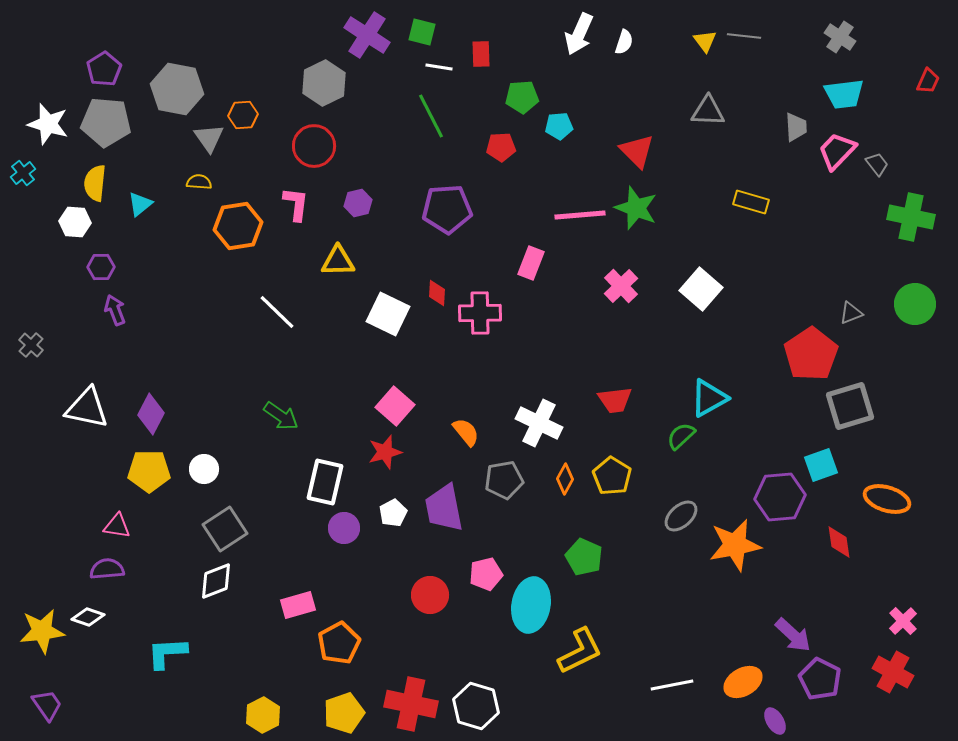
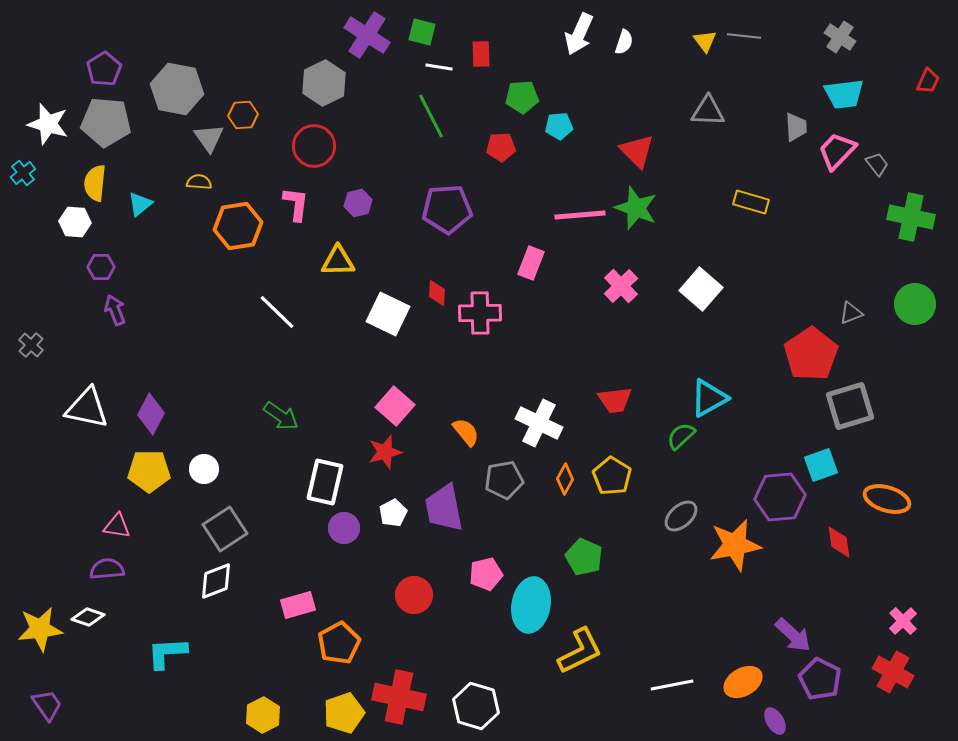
red circle at (430, 595): moved 16 px left
yellow star at (42, 631): moved 2 px left, 2 px up
red cross at (411, 704): moved 12 px left, 7 px up
